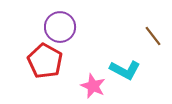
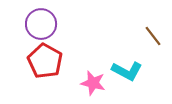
purple circle: moved 19 px left, 3 px up
cyan L-shape: moved 2 px right, 1 px down
pink star: moved 3 px up; rotated 10 degrees counterclockwise
